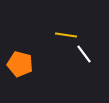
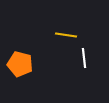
white line: moved 4 px down; rotated 30 degrees clockwise
